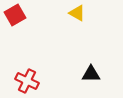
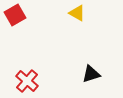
black triangle: rotated 18 degrees counterclockwise
red cross: rotated 15 degrees clockwise
